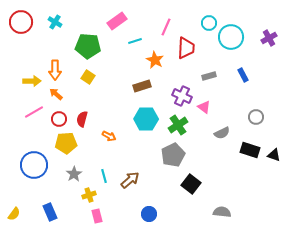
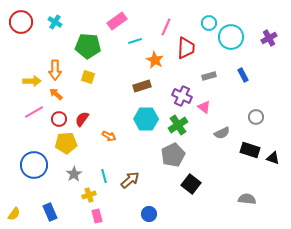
yellow square at (88, 77): rotated 16 degrees counterclockwise
red semicircle at (82, 119): rotated 21 degrees clockwise
black triangle at (274, 155): moved 1 px left, 3 px down
gray semicircle at (222, 212): moved 25 px right, 13 px up
